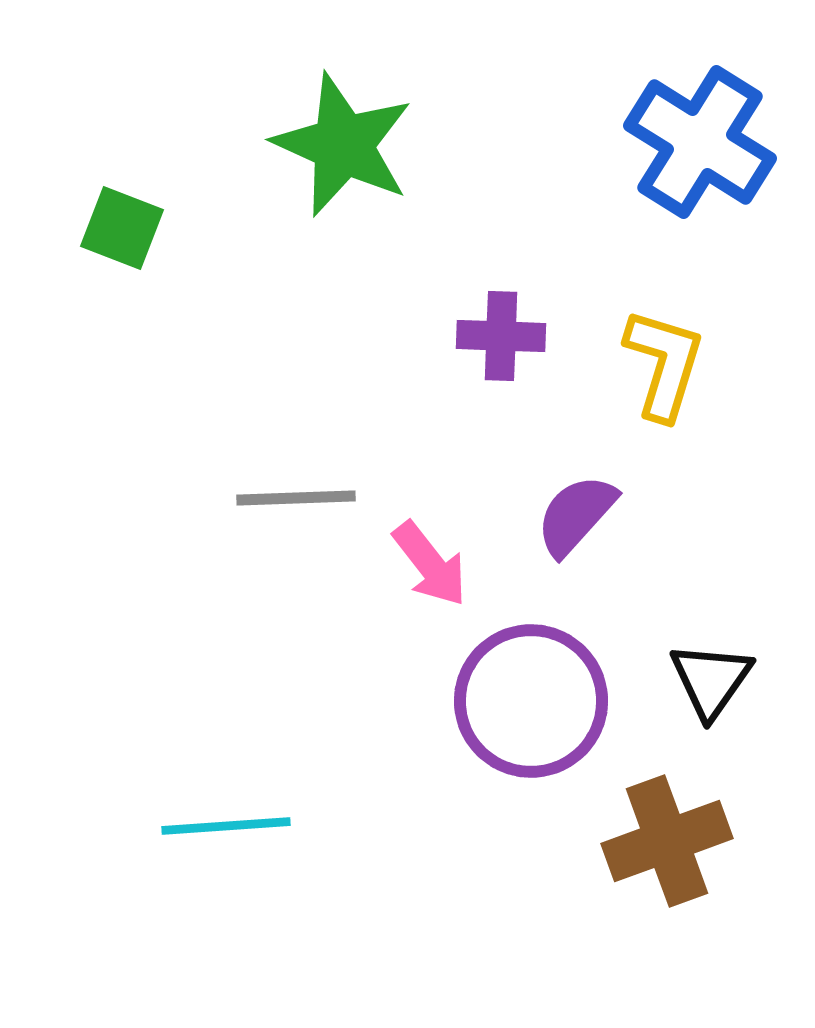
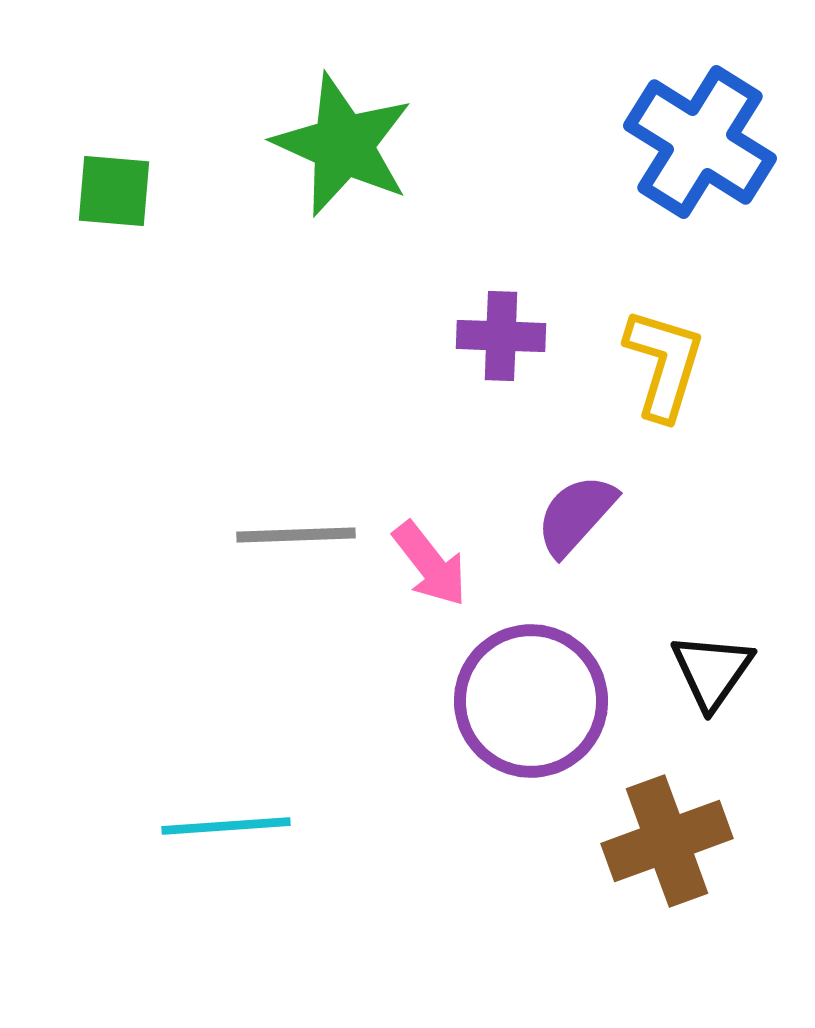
green square: moved 8 px left, 37 px up; rotated 16 degrees counterclockwise
gray line: moved 37 px down
black triangle: moved 1 px right, 9 px up
